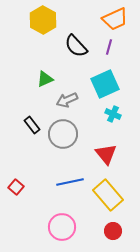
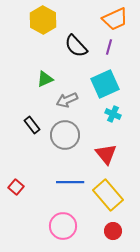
gray circle: moved 2 px right, 1 px down
blue line: rotated 12 degrees clockwise
pink circle: moved 1 px right, 1 px up
